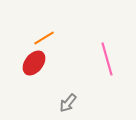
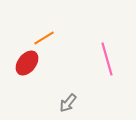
red ellipse: moved 7 px left
